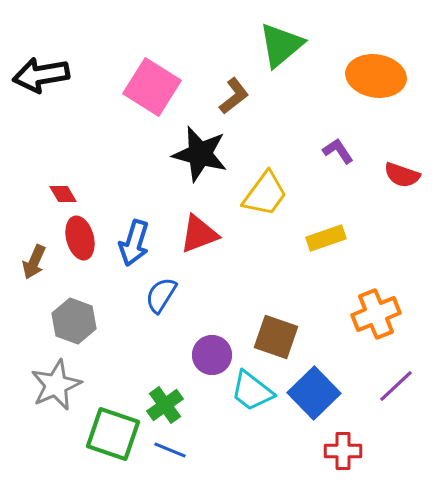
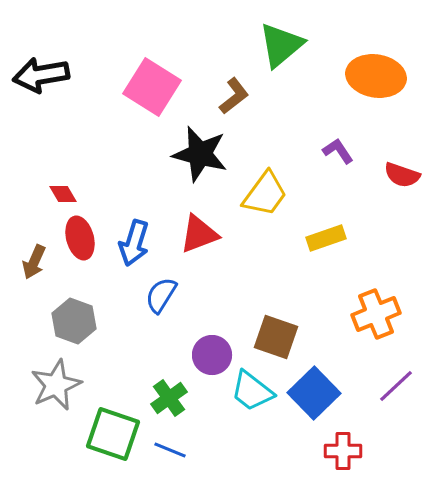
green cross: moved 4 px right, 7 px up
